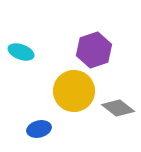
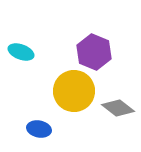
purple hexagon: moved 2 px down; rotated 20 degrees counterclockwise
blue ellipse: rotated 25 degrees clockwise
